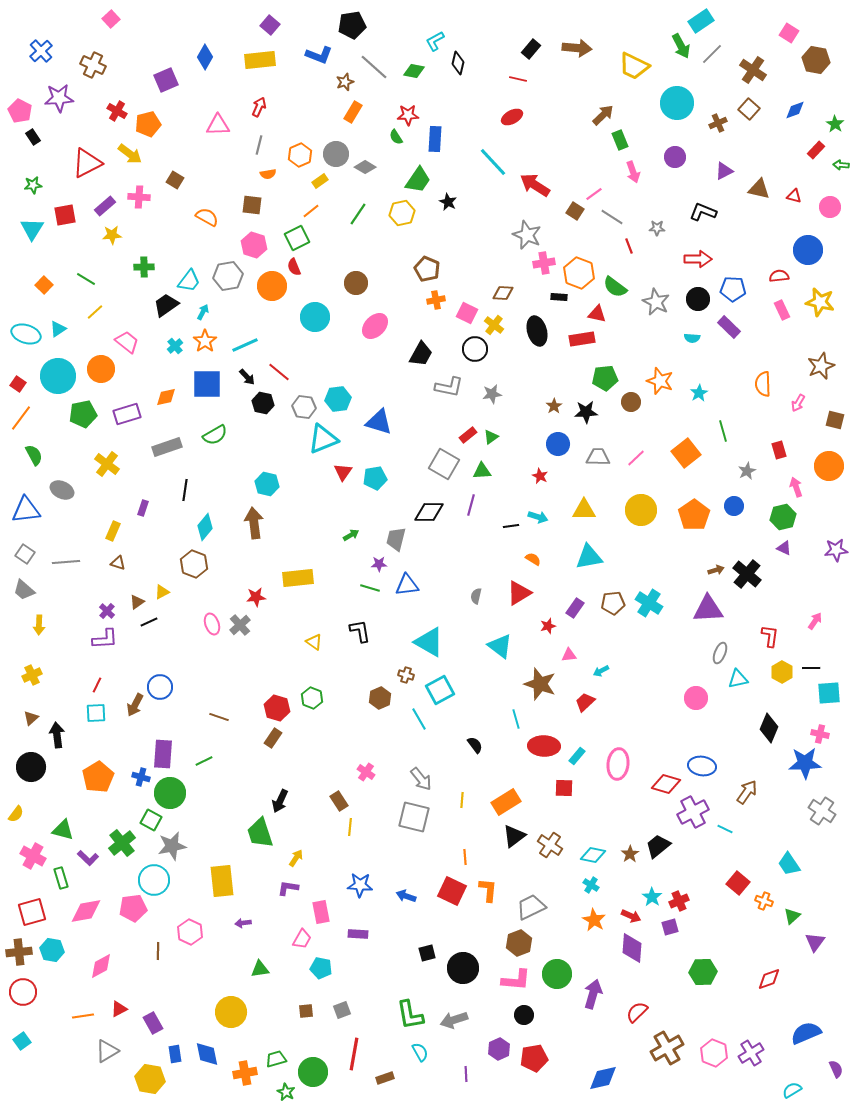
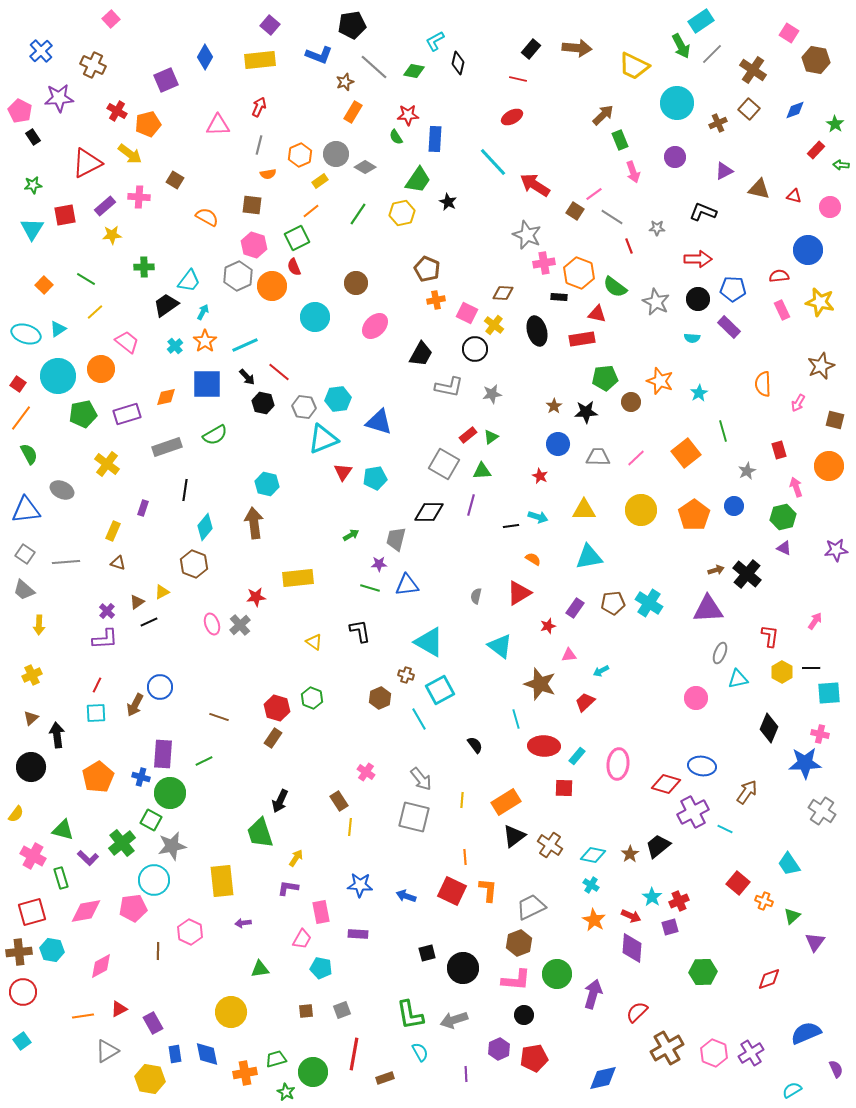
gray hexagon at (228, 276): moved 10 px right; rotated 16 degrees counterclockwise
green semicircle at (34, 455): moved 5 px left, 1 px up
